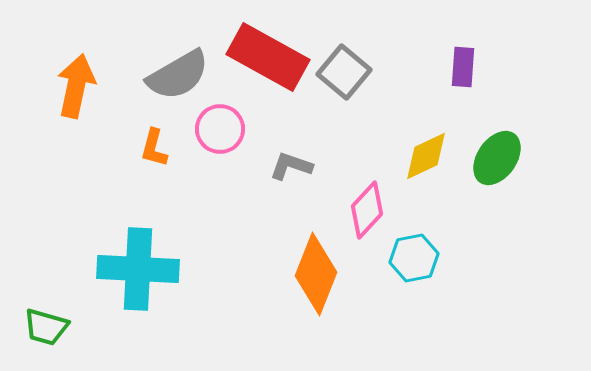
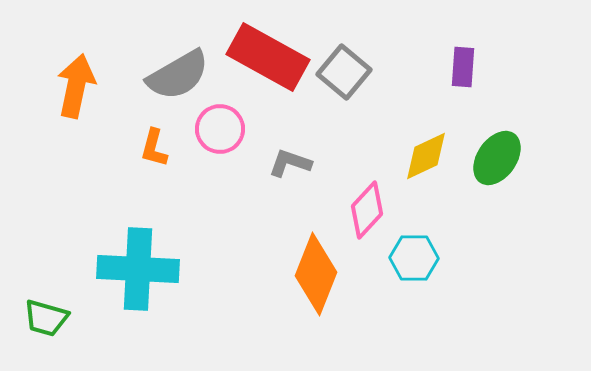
gray L-shape: moved 1 px left, 3 px up
cyan hexagon: rotated 12 degrees clockwise
green trapezoid: moved 9 px up
